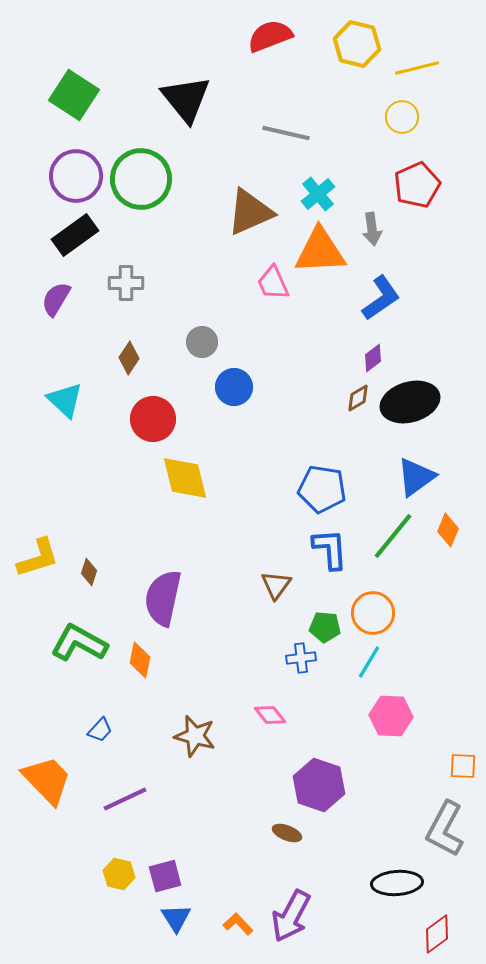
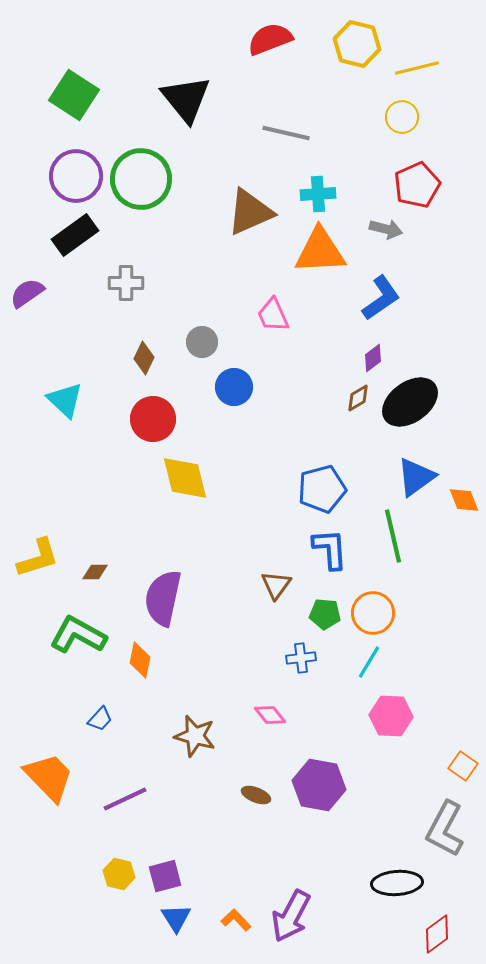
red semicircle at (270, 36): moved 3 px down
cyan cross at (318, 194): rotated 36 degrees clockwise
gray arrow at (372, 229): moved 14 px right; rotated 68 degrees counterclockwise
pink trapezoid at (273, 283): moved 32 px down
purple semicircle at (56, 299): moved 29 px left, 6 px up; rotated 24 degrees clockwise
brown diamond at (129, 358): moved 15 px right; rotated 8 degrees counterclockwise
black ellipse at (410, 402): rotated 20 degrees counterclockwise
blue pentagon at (322, 489): rotated 24 degrees counterclockwise
orange diamond at (448, 530): moved 16 px right, 30 px up; rotated 44 degrees counterclockwise
green line at (393, 536): rotated 52 degrees counterclockwise
brown diamond at (89, 572): moved 6 px right; rotated 72 degrees clockwise
green pentagon at (325, 627): moved 13 px up
green L-shape at (79, 643): moved 1 px left, 8 px up
blue trapezoid at (100, 730): moved 11 px up
orange square at (463, 766): rotated 32 degrees clockwise
orange trapezoid at (47, 780): moved 2 px right, 3 px up
purple hexagon at (319, 785): rotated 9 degrees counterclockwise
brown ellipse at (287, 833): moved 31 px left, 38 px up
orange L-shape at (238, 924): moved 2 px left, 4 px up
